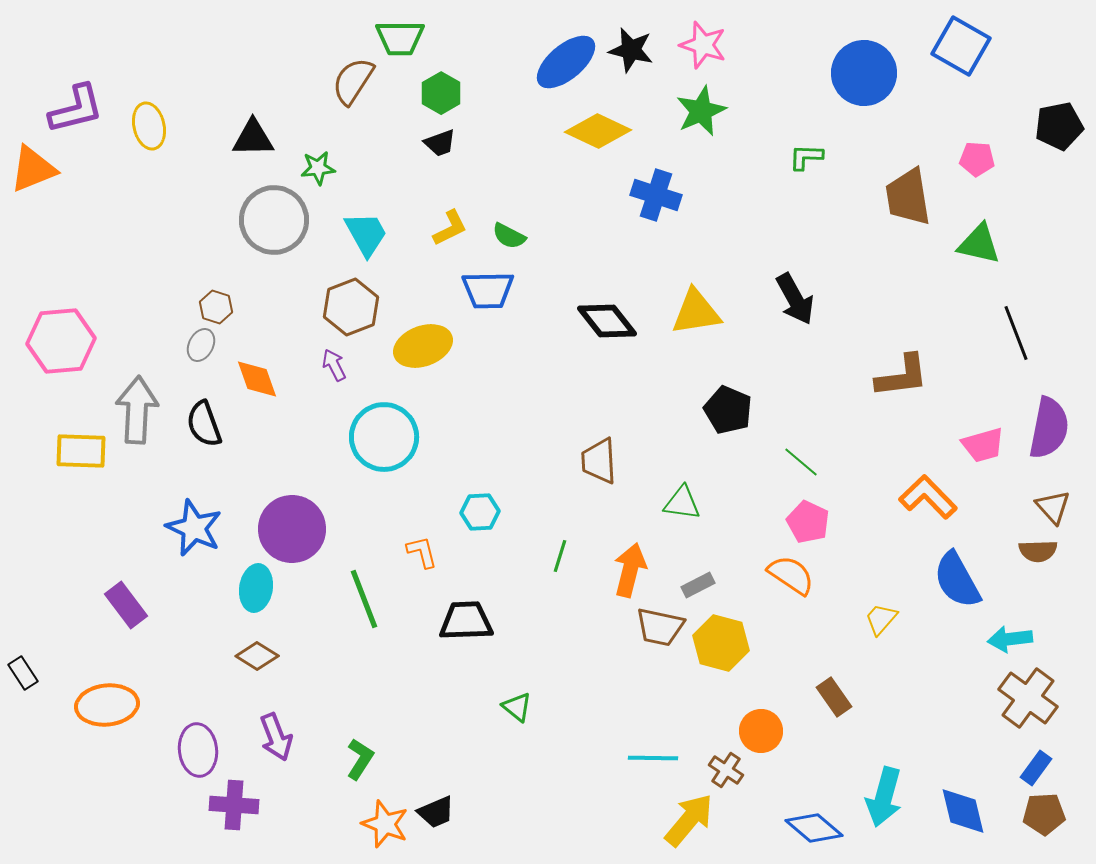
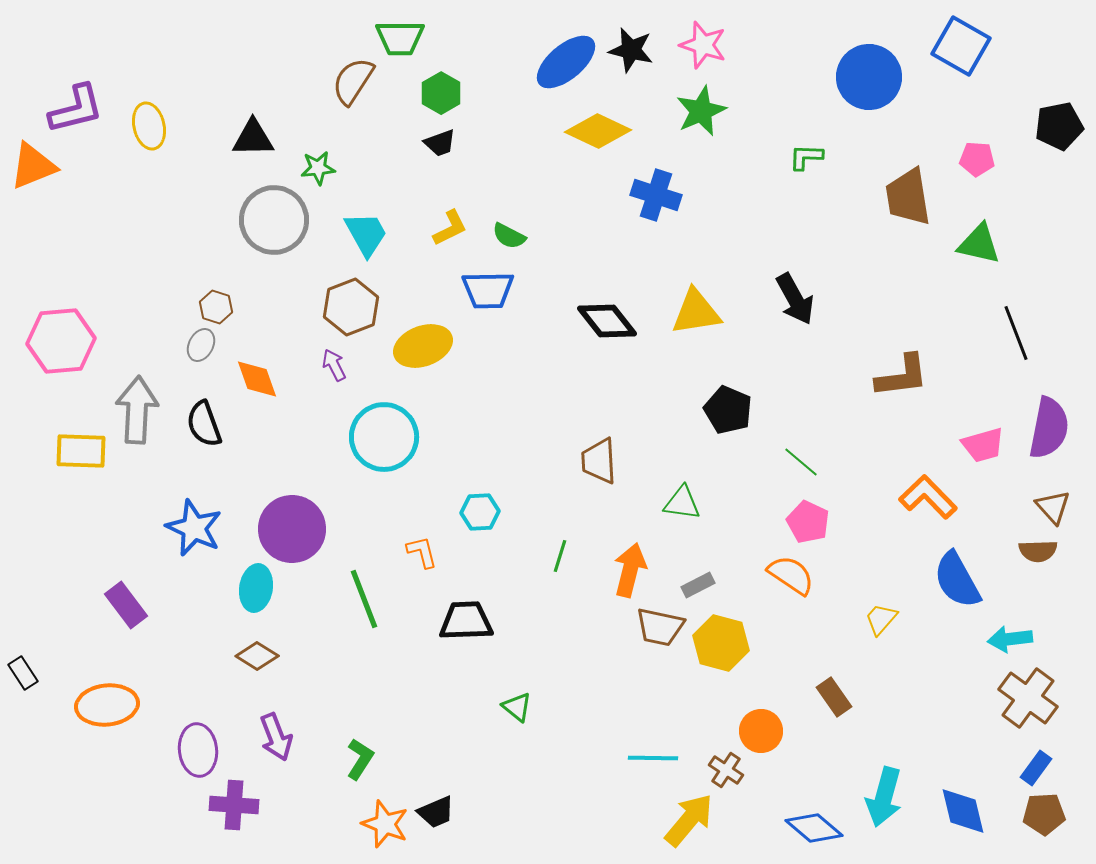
blue circle at (864, 73): moved 5 px right, 4 px down
orange triangle at (33, 169): moved 3 px up
